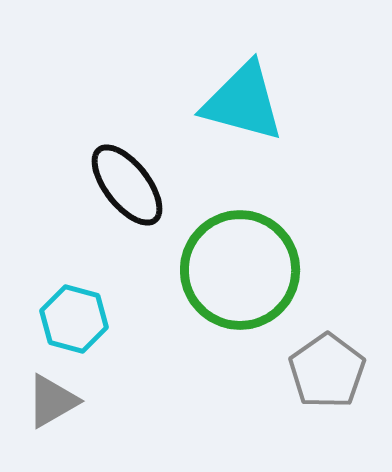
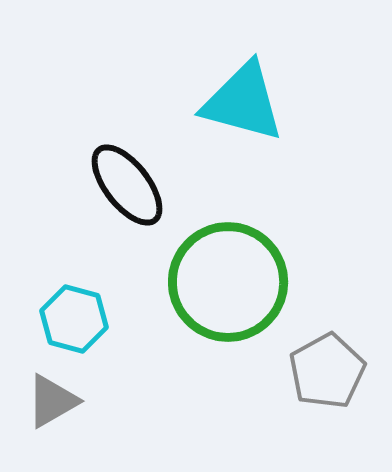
green circle: moved 12 px left, 12 px down
gray pentagon: rotated 6 degrees clockwise
